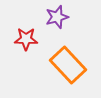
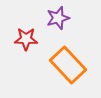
purple star: moved 1 px right, 1 px down
